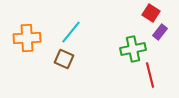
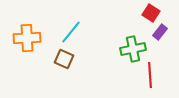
red line: rotated 10 degrees clockwise
